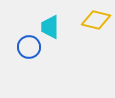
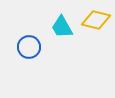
cyan trapezoid: moved 12 px right; rotated 30 degrees counterclockwise
